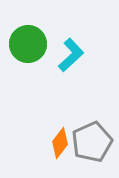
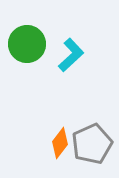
green circle: moved 1 px left
gray pentagon: moved 2 px down
